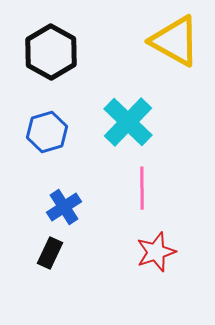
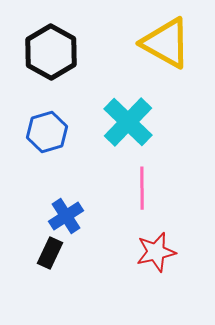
yellow triangle: moved 9 px left, 2 px down
blue cross: moved 2 px right, 9 px down
red star: rotated 6 degrees clockwise
